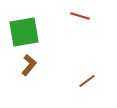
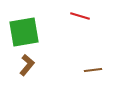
brown L-shape: moved 2 px left
brown line: moved 6 px right, 11 px up; rotated 30 degrees clockwise
